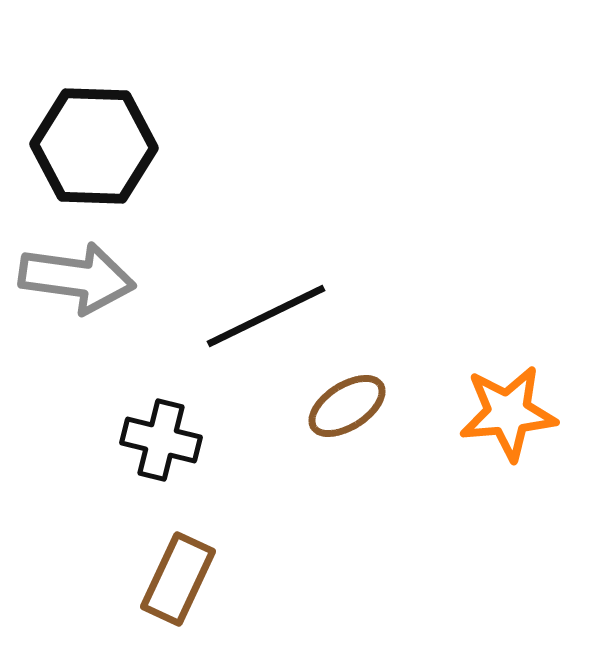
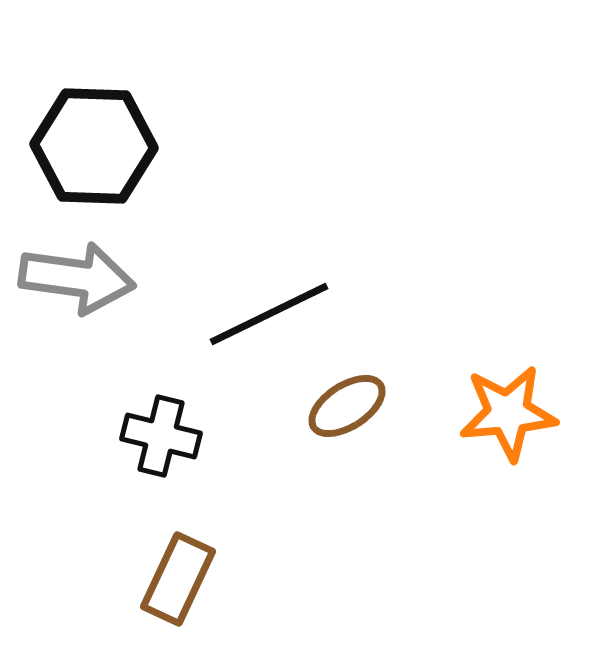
black line: moved 3 px right, 2 px up
black cross: moved 4 px up
